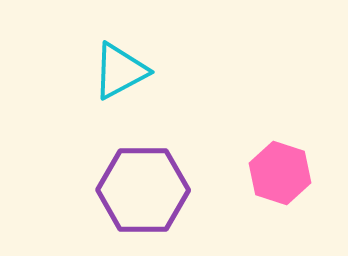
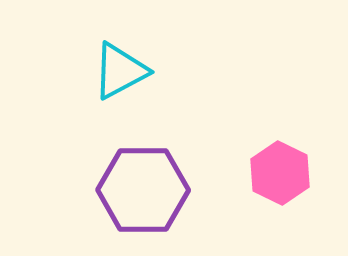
pink hexagon: rotated 8 degrees clockwise
